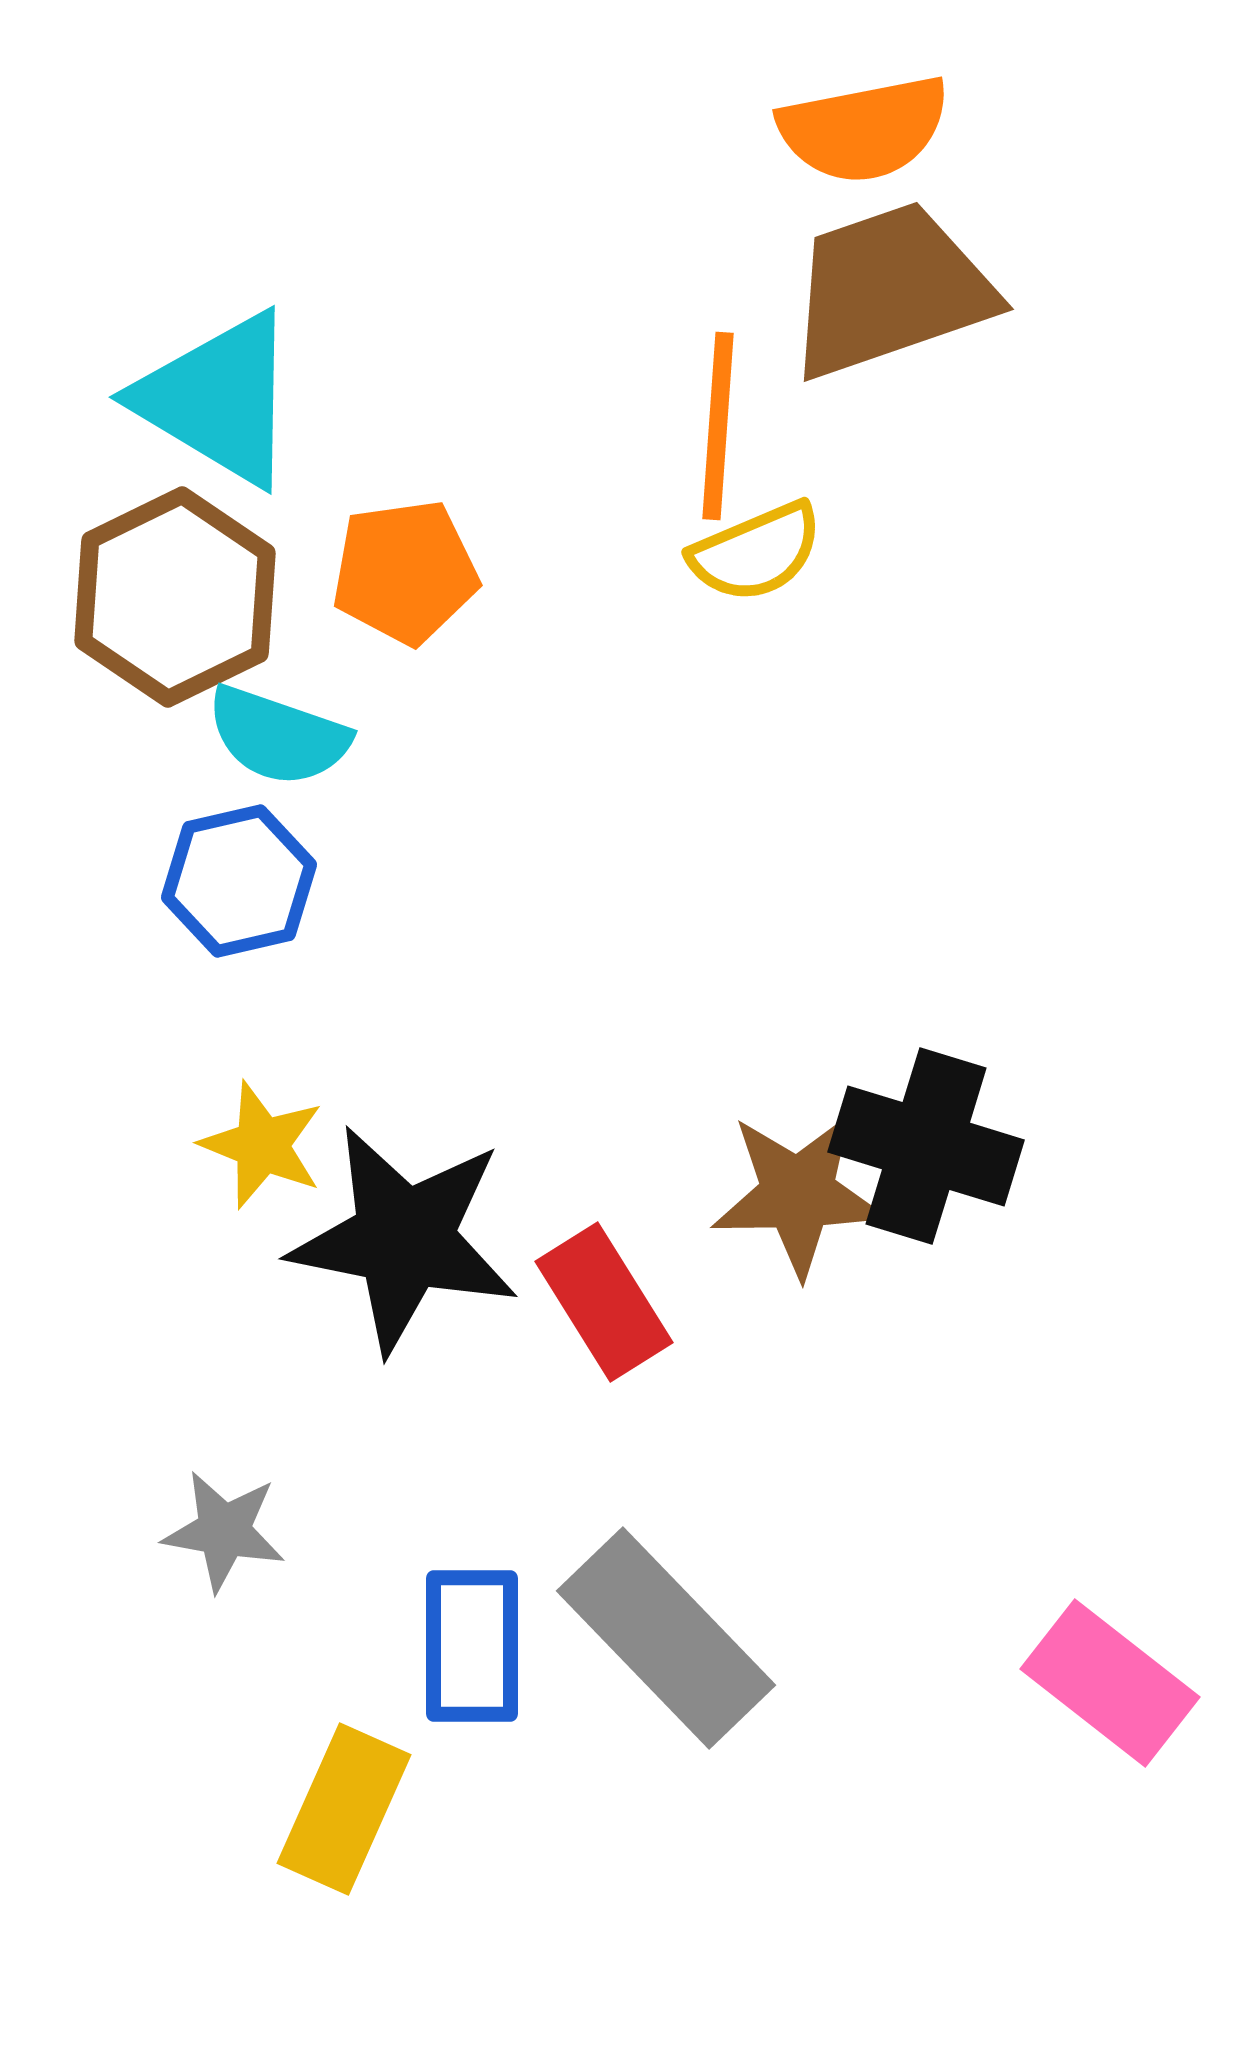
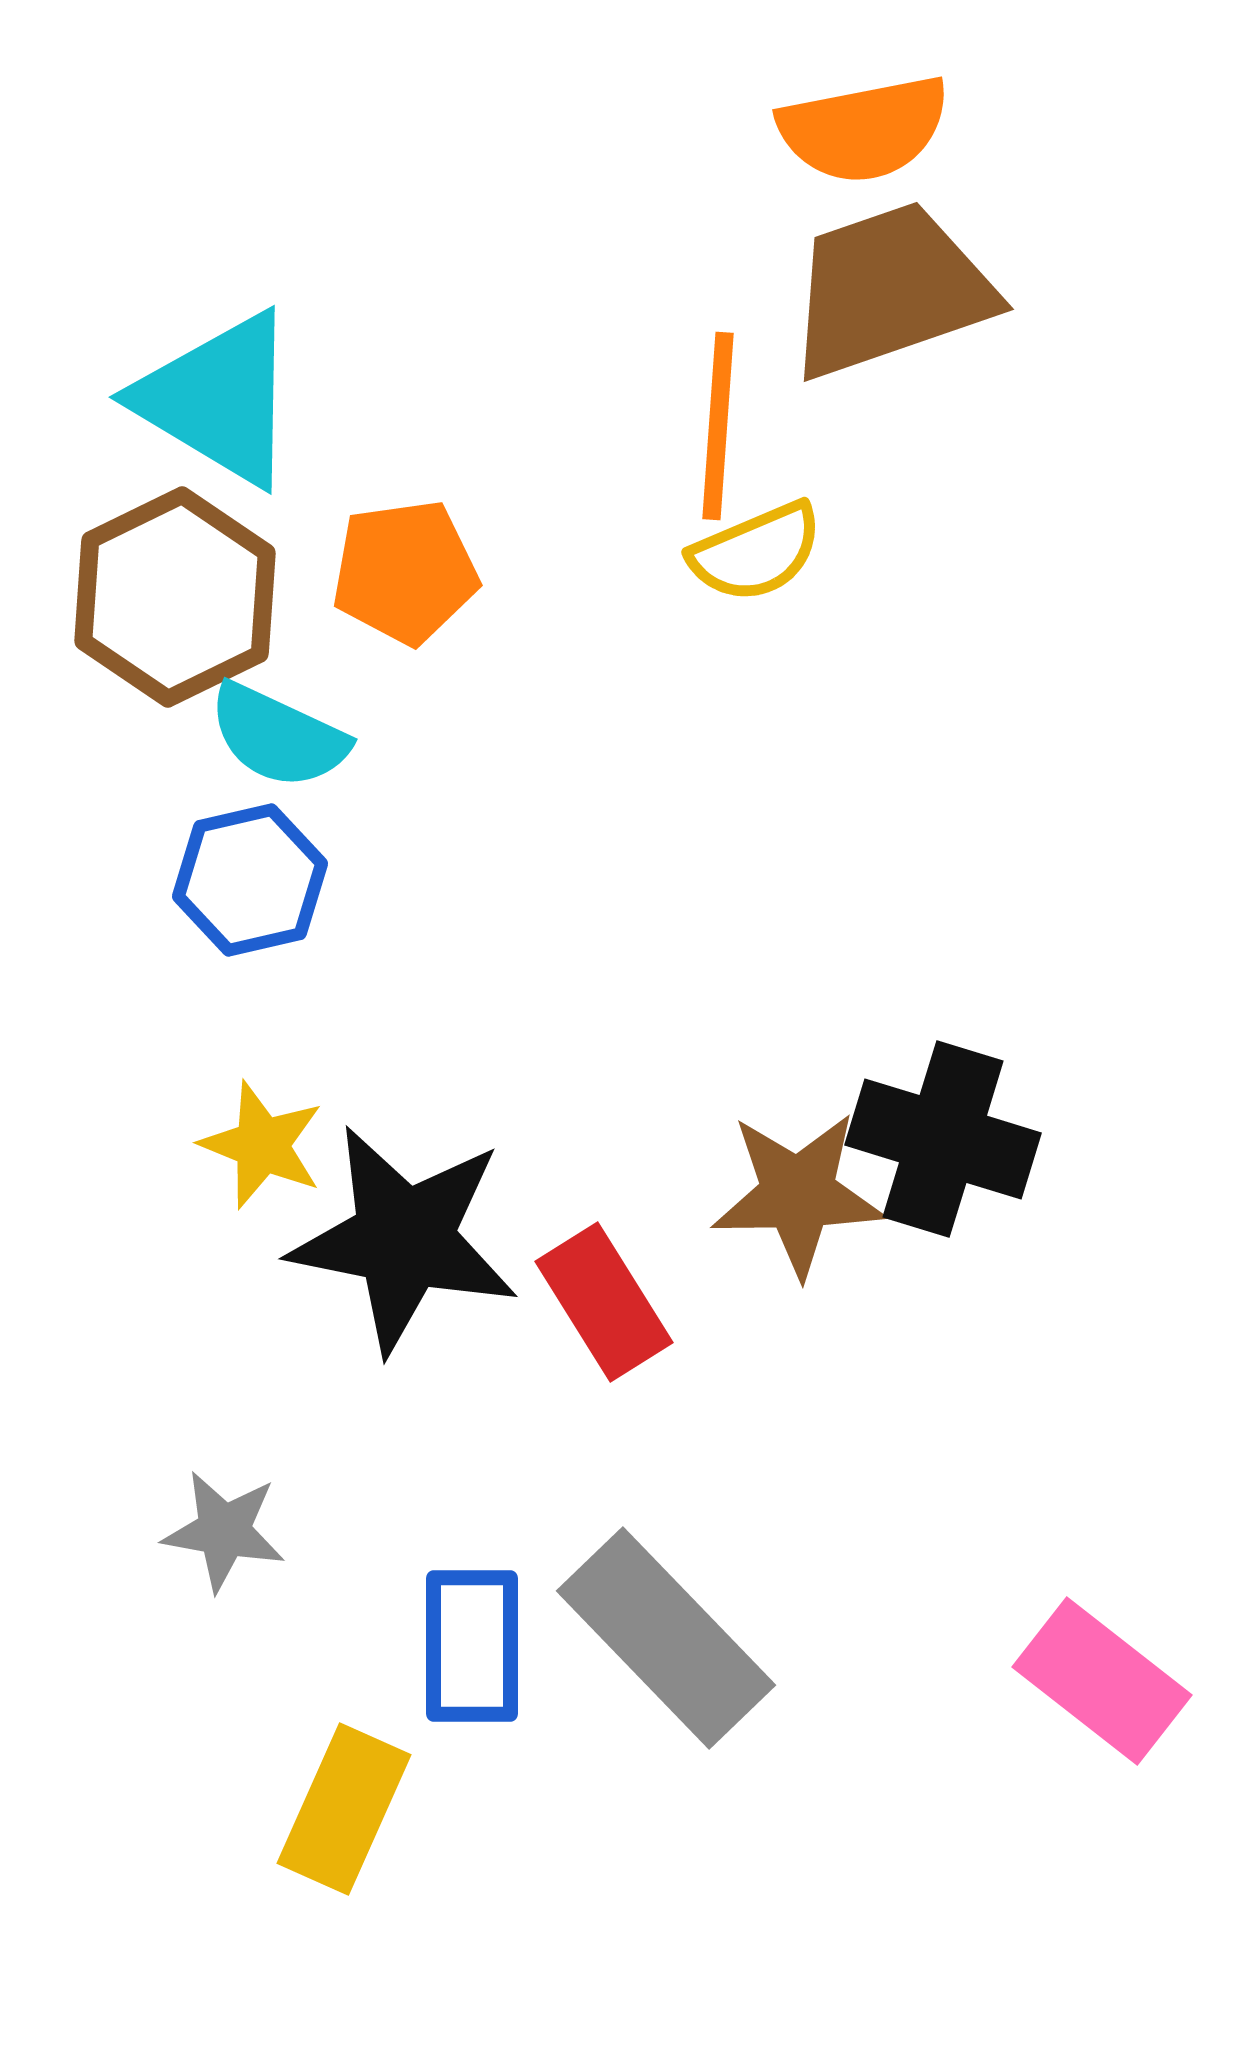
cyan semicircle: rotated 6 degrees clockwise
blue hexagon: moved 11 px right, 1 px up
black cross: moved 17 px right, 7 px up
pink rectangle: moved 8 px left, 2 px up
